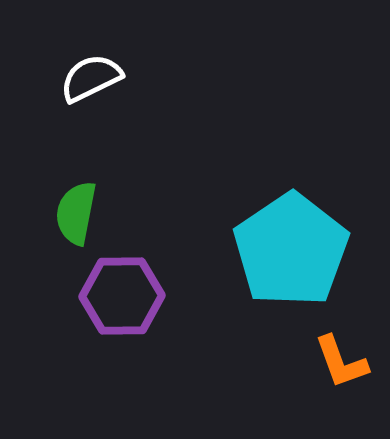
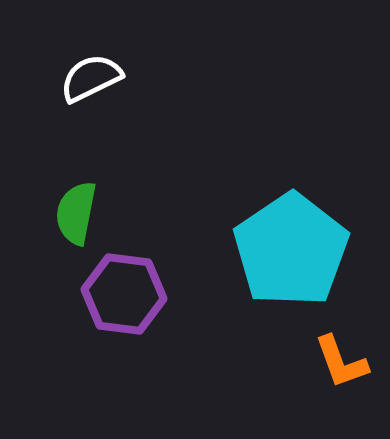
purple hexagon: moved 2 px right, 2 px up; rotated 8 degrees clockwise
